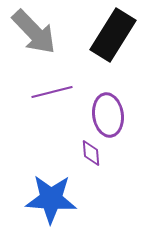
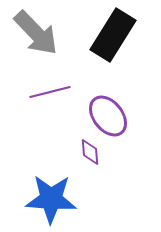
gray arrow: moved 2 px right, 1 px down
purple line: moved 2 px left
purple ellipse: moved 1 px down; rotated 30 degrees counterclockwise
purple diamond: moved 1 px left, 1 px up
